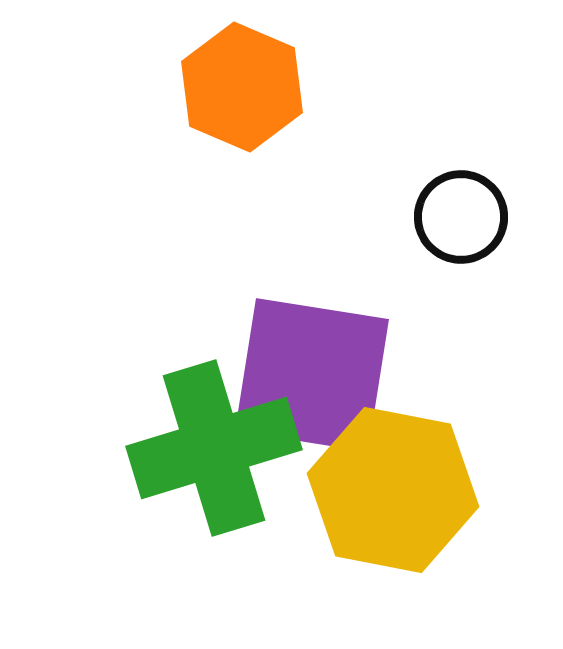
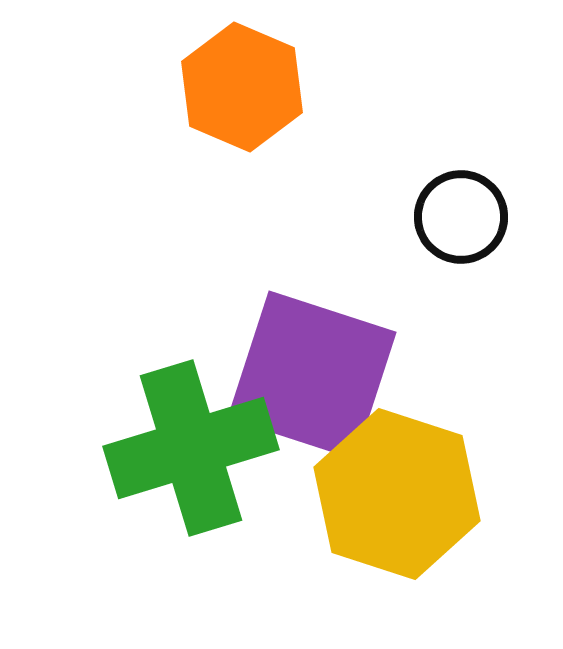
purple square: rotated 9 degrees clockwise
green cross: moved 23 px left
yellow hexagon: moved 4 px right, 4 px down; rotated 7 degrees clockwise
